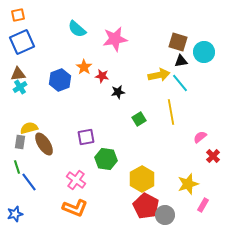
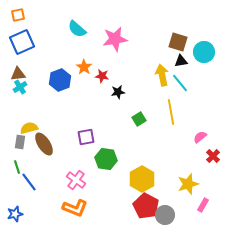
yellow arrow: moved 3 px right; rotated 90 degrees counterclockwise
